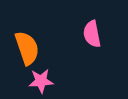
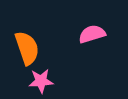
pink semicircle: rotated 84 degrees clockwise
